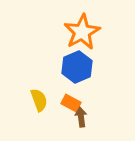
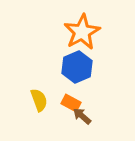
brown arrow: moved 1 px right, 1 px up; rotated 42 degrees counterclockwise
